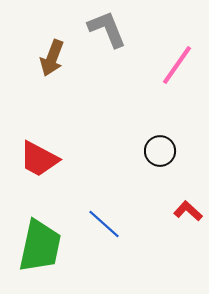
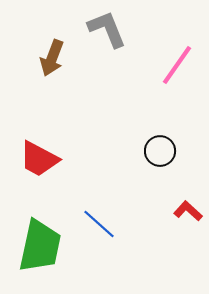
blue line: moved 5 px left
